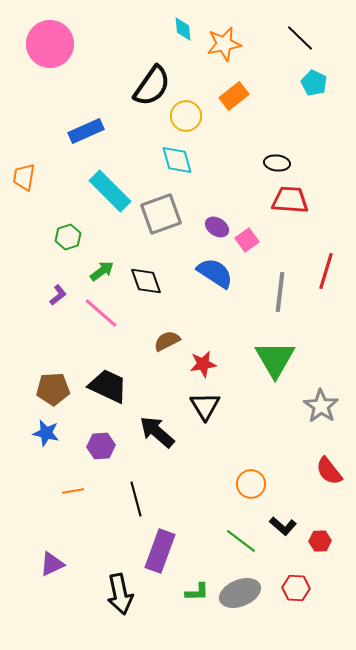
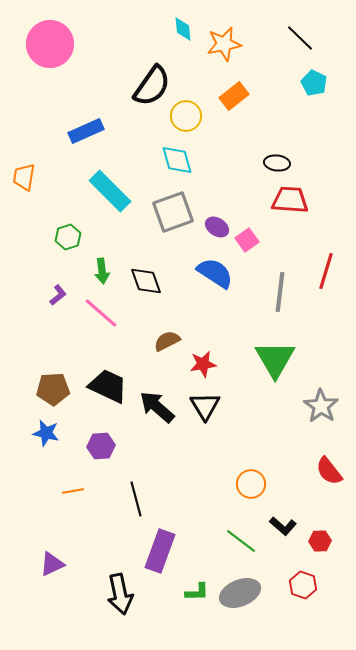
gray square at (161, 214): moved 12 px right, 2 px up
green arrow at (102, 271): rotated 120 degrees clockwise
black arrow at (157, 432): moved 25 px up
red hexagon at (296, 588): moved 7 px right, 3 px up; rotated 16 degrees clockwise
